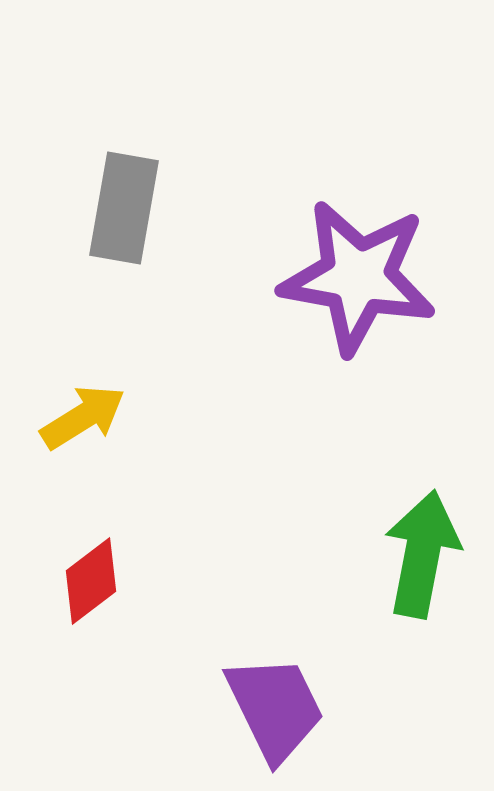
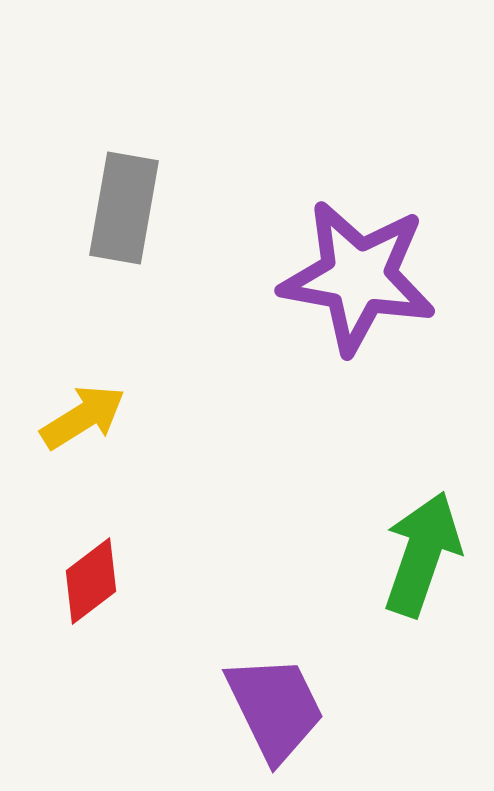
green arrow: rotated 8 degrees clockwise
